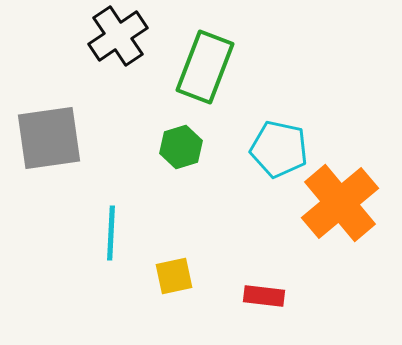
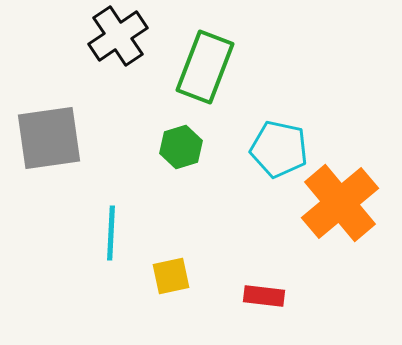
yellow square: moved 3 px left
